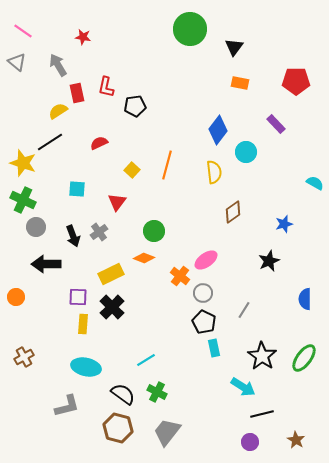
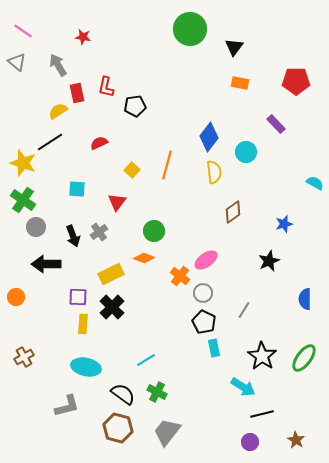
blue diamond at (218, 130): moved 9 px left, 7 px down
green cross at (23, 200): rotated 10 degrees clockwise
